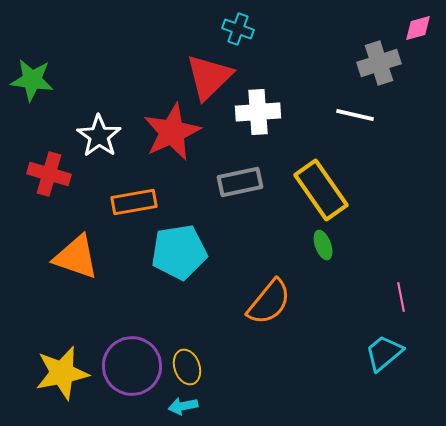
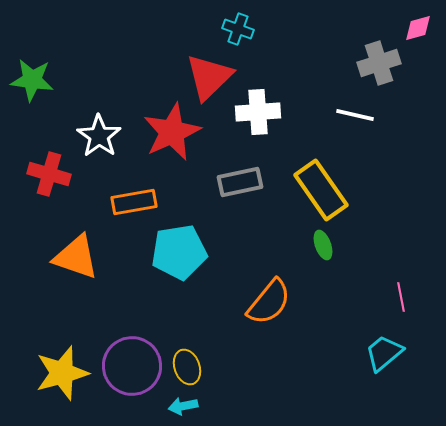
yellow star: rotated 4 degrees counterclockwise
